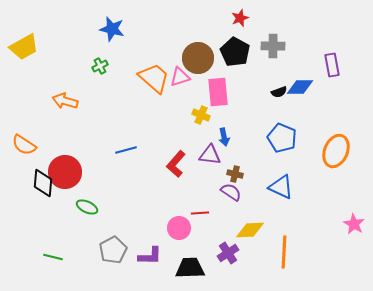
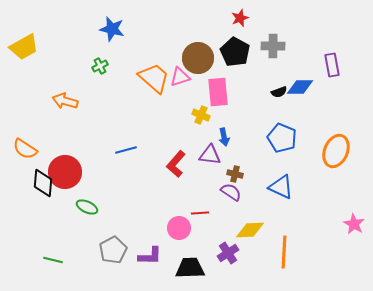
orange semicircle: moved 1 px right, 4 px down
green line: moved 3 px down
